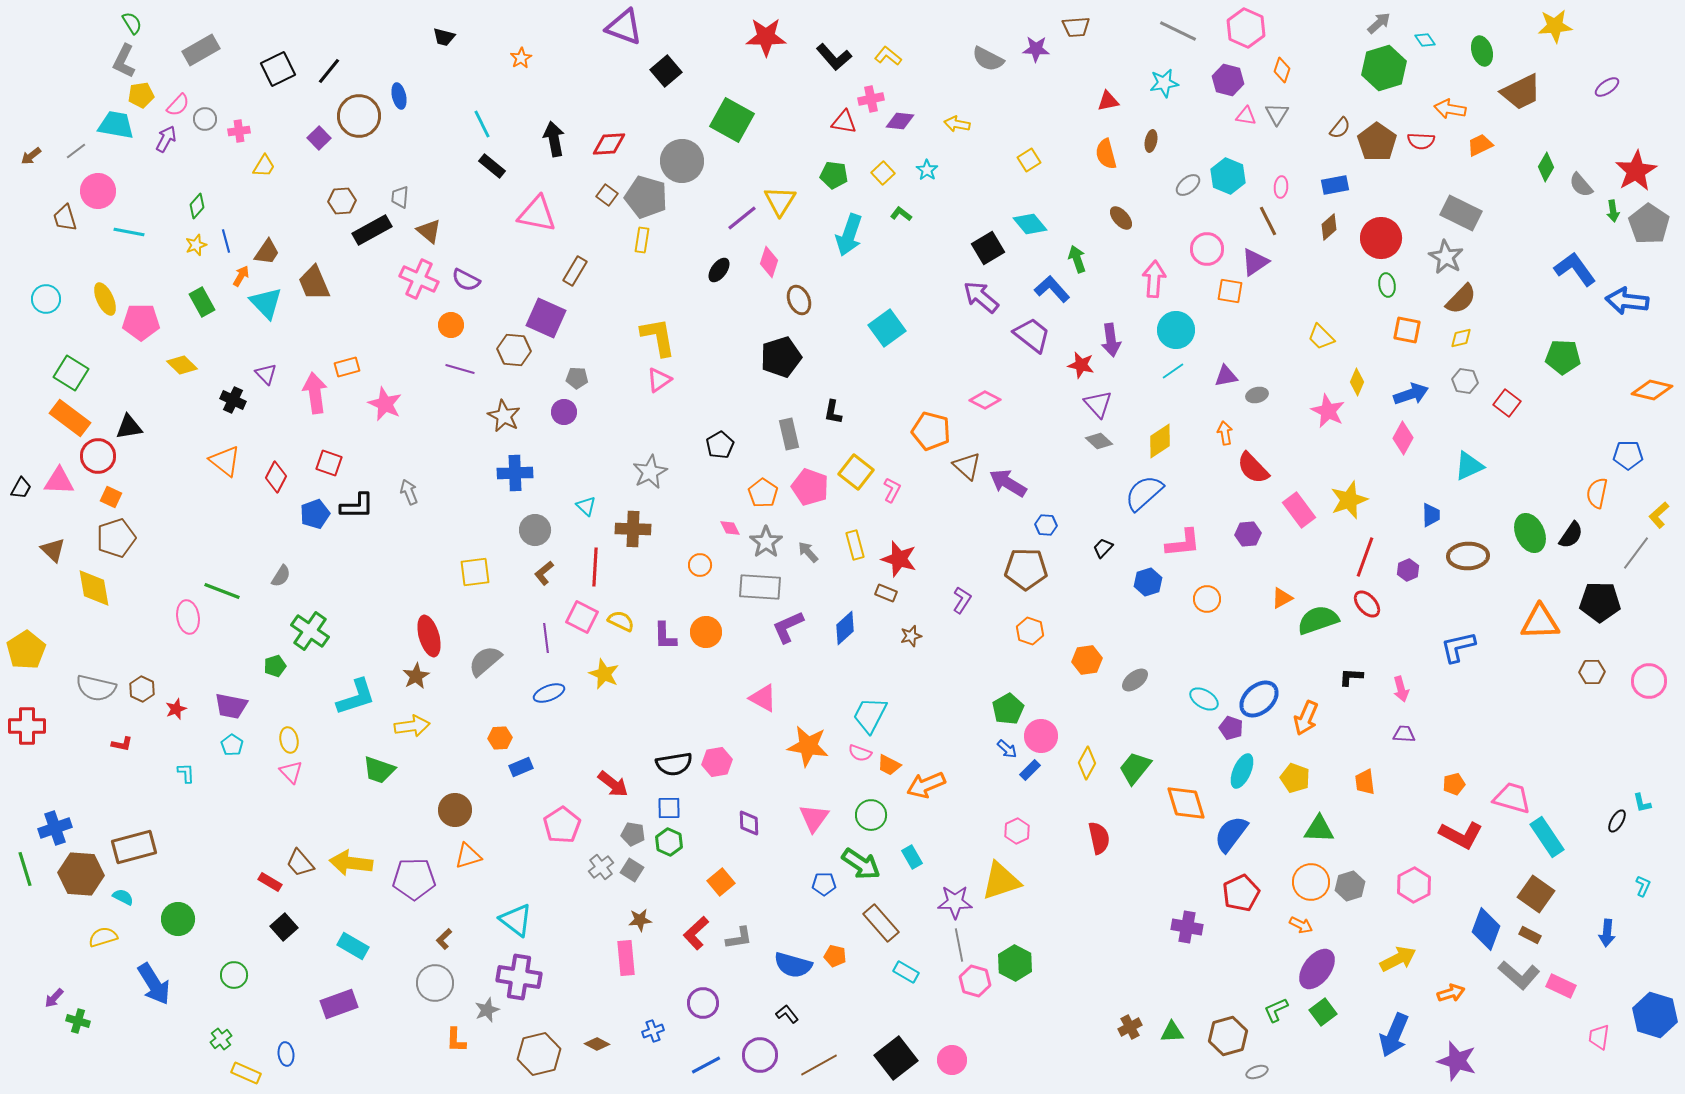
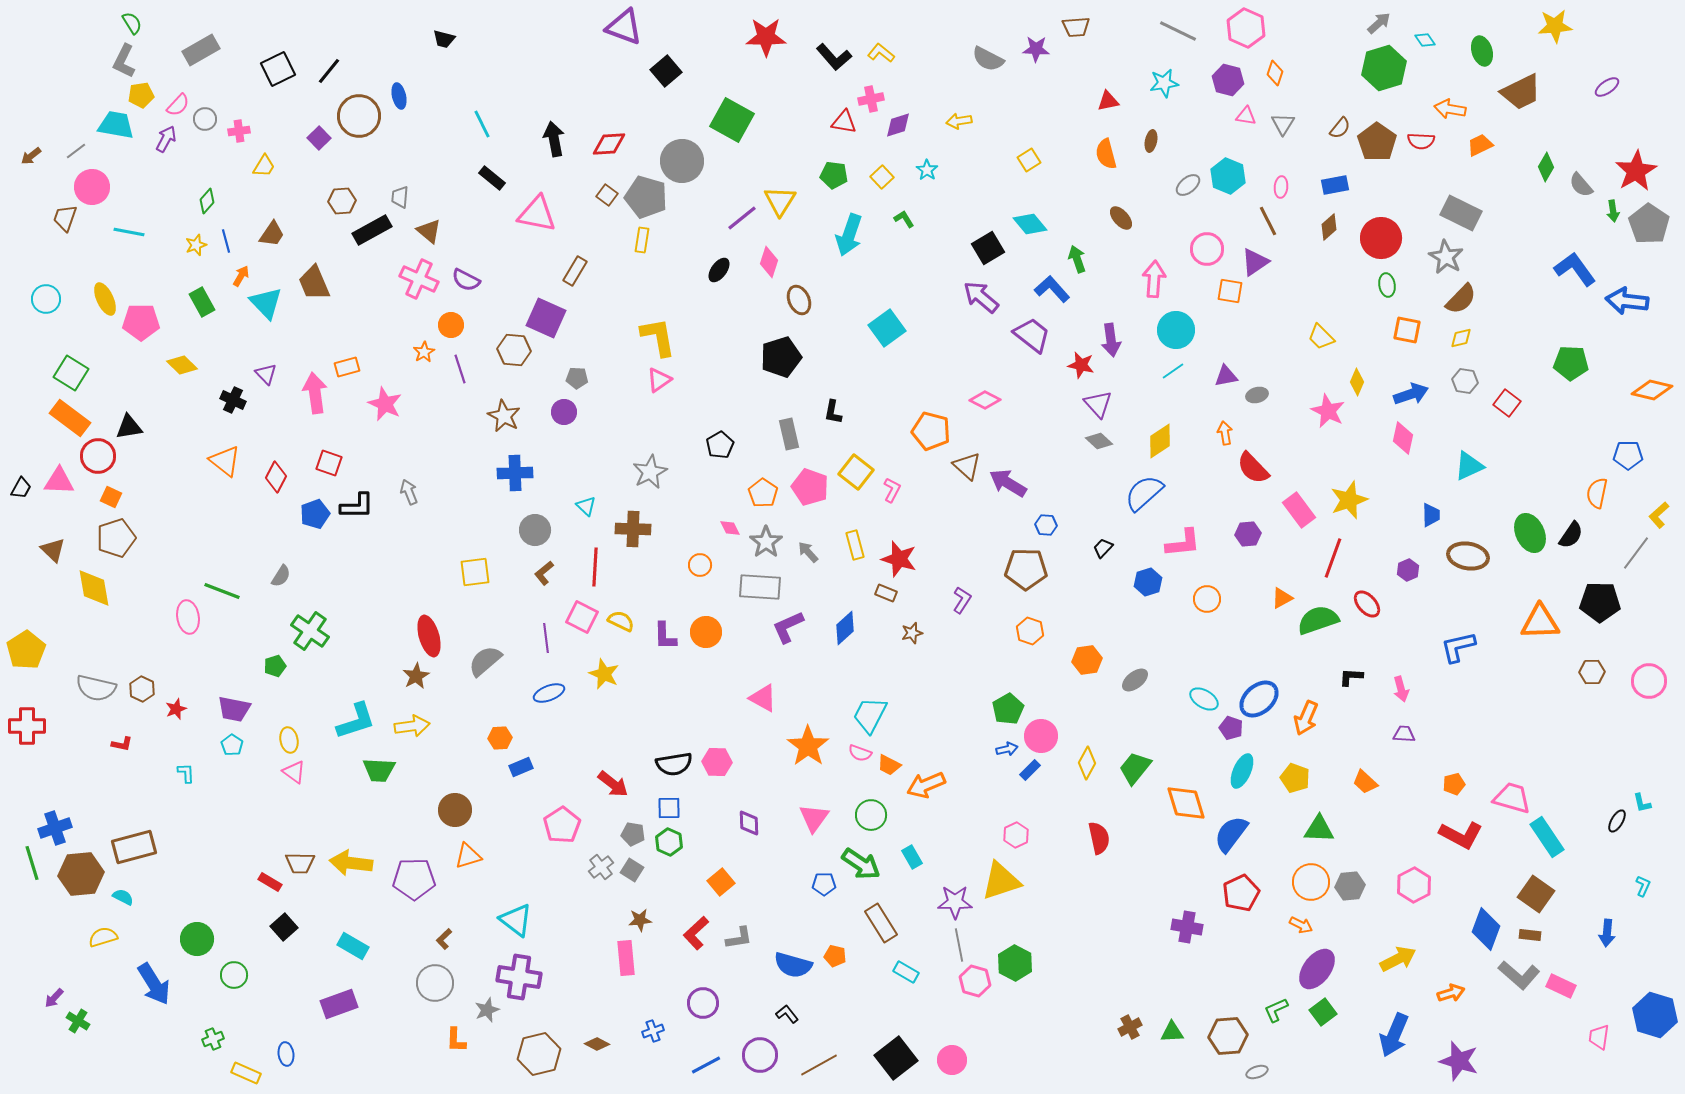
black trapezoid at (444, 37): moved 2 px down
yellow L-shape at (888, 56): moved 7 px left, 3 px up
orange star at (521, 58): moved 97 px left, 294 px down
orange diamond at (1282, 70): moved 7 px left, 3 px down
gray triangle at (1277, 114): moved 6 px right, 10 px down
purple diamond at (900, 121): moved 2 px left, 4 px down; rotated 24 degrees counterclockwise
yellow arrow at (957, 124): moved 2 px right, 3 px up; rotated 20 degrees counterclockwise
black rectangle at (492, 166): moved 12 px down
yellow square at (883, 173): moved 1 px left, 4 px down
pink circle at (98, 191): moved 6 px left, 4 px up
green diamond at (197, 206): moved 10 px right, 5 px up
green L-shape at (901, 214): moved 3 px right, 5 px down; rotated 20 degrees clockwise
brown trapezoid at (65, 218): rotated 36 degrees clockwise
brown trapezoid at (267, 252): moved 5 px right, 18 px up
green pentagon at (1563, 357): moved 8 px right, 6 px down
purple line at (460, 369): rotated 56 degrees clockwise
pink diamond at (1403, 438): rotated 16 degrees counterclockwise
brown ellipse at (1468, 556): rotated 12 degrees clockwise
red line at (1365, 557): moved 32 px left, 1 px down
brown star at (911, 636): moved 1 px right, 3 px up
cyan L-shape at (356, 697): moved 24 px down
purple trapezoid at (231, 706): moved 3 px right, 3 px down
orange star at (808, 746): rotated 27 degrees clockwise
blue arrow at (1007, 749): rotated 55 degrees counterclockwise
pink hexagon at (717, 762): rotated 12 degrees clockwise
green trapezoid at (379, 770): rotated 16 degrees counterclockwise
pink triangle at (291, 772): moved 3 px right; rotated 10 degrees counterclockwise
orange trapezoid at (1365, 782): rotated 40 degrees counterclockwise
pink hexagon at (1017, 831): moved 1 px left, 4 px down
brown trapezoid at (300, 863): rotated 48 degrees counterclockwise
green line at (25, 869): moved 7 px right, 6 px up
brown hexagon at (81, 874): rotated 9 degrees counterclockwise
gray hexagon at (1350, 886): rotated 12 degrees clockwise
green circle at (178, 919): moved 19 px right, 20 px down
brown rectangle at (881, 923): rotated 9 degrees clockwise
brown rectangle at (1530, 935): rotated 20 degrees counterclockwise
green cross at (78, 1021): rotated 15 degrees clockwise
brown hexagon at (1228, 1036): rotated 12 degrees clockwise
green cross at (221, 1039): moved 8 px left; rotated 15 degrees clockwise
purple star at (1457, 1061): moved 2 px right
